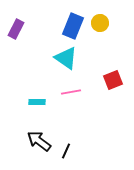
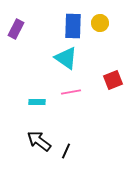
blue rectangle: rotated 20 degrees counterclockwise
